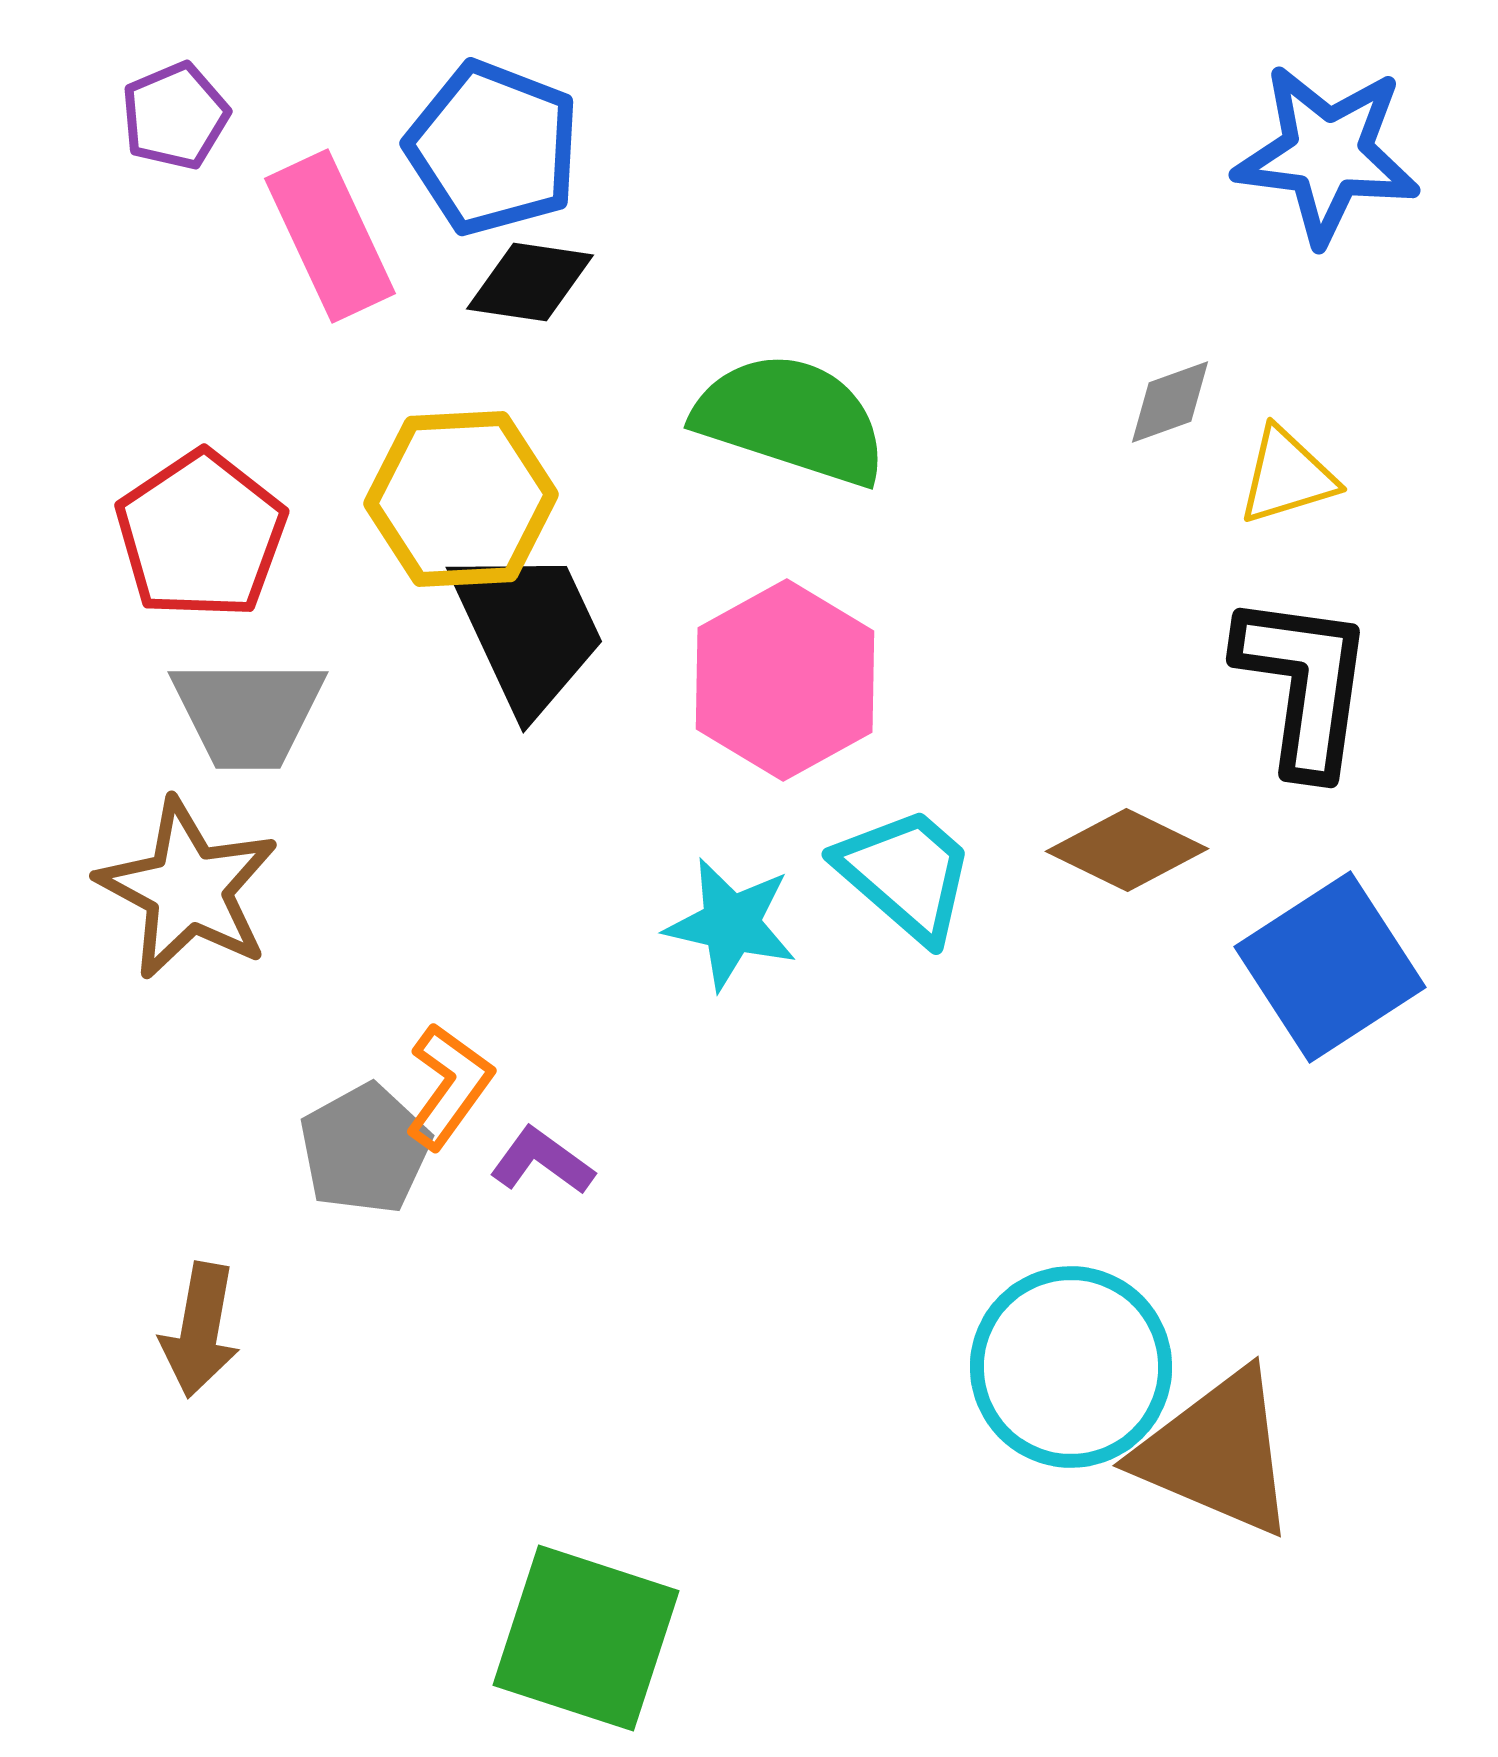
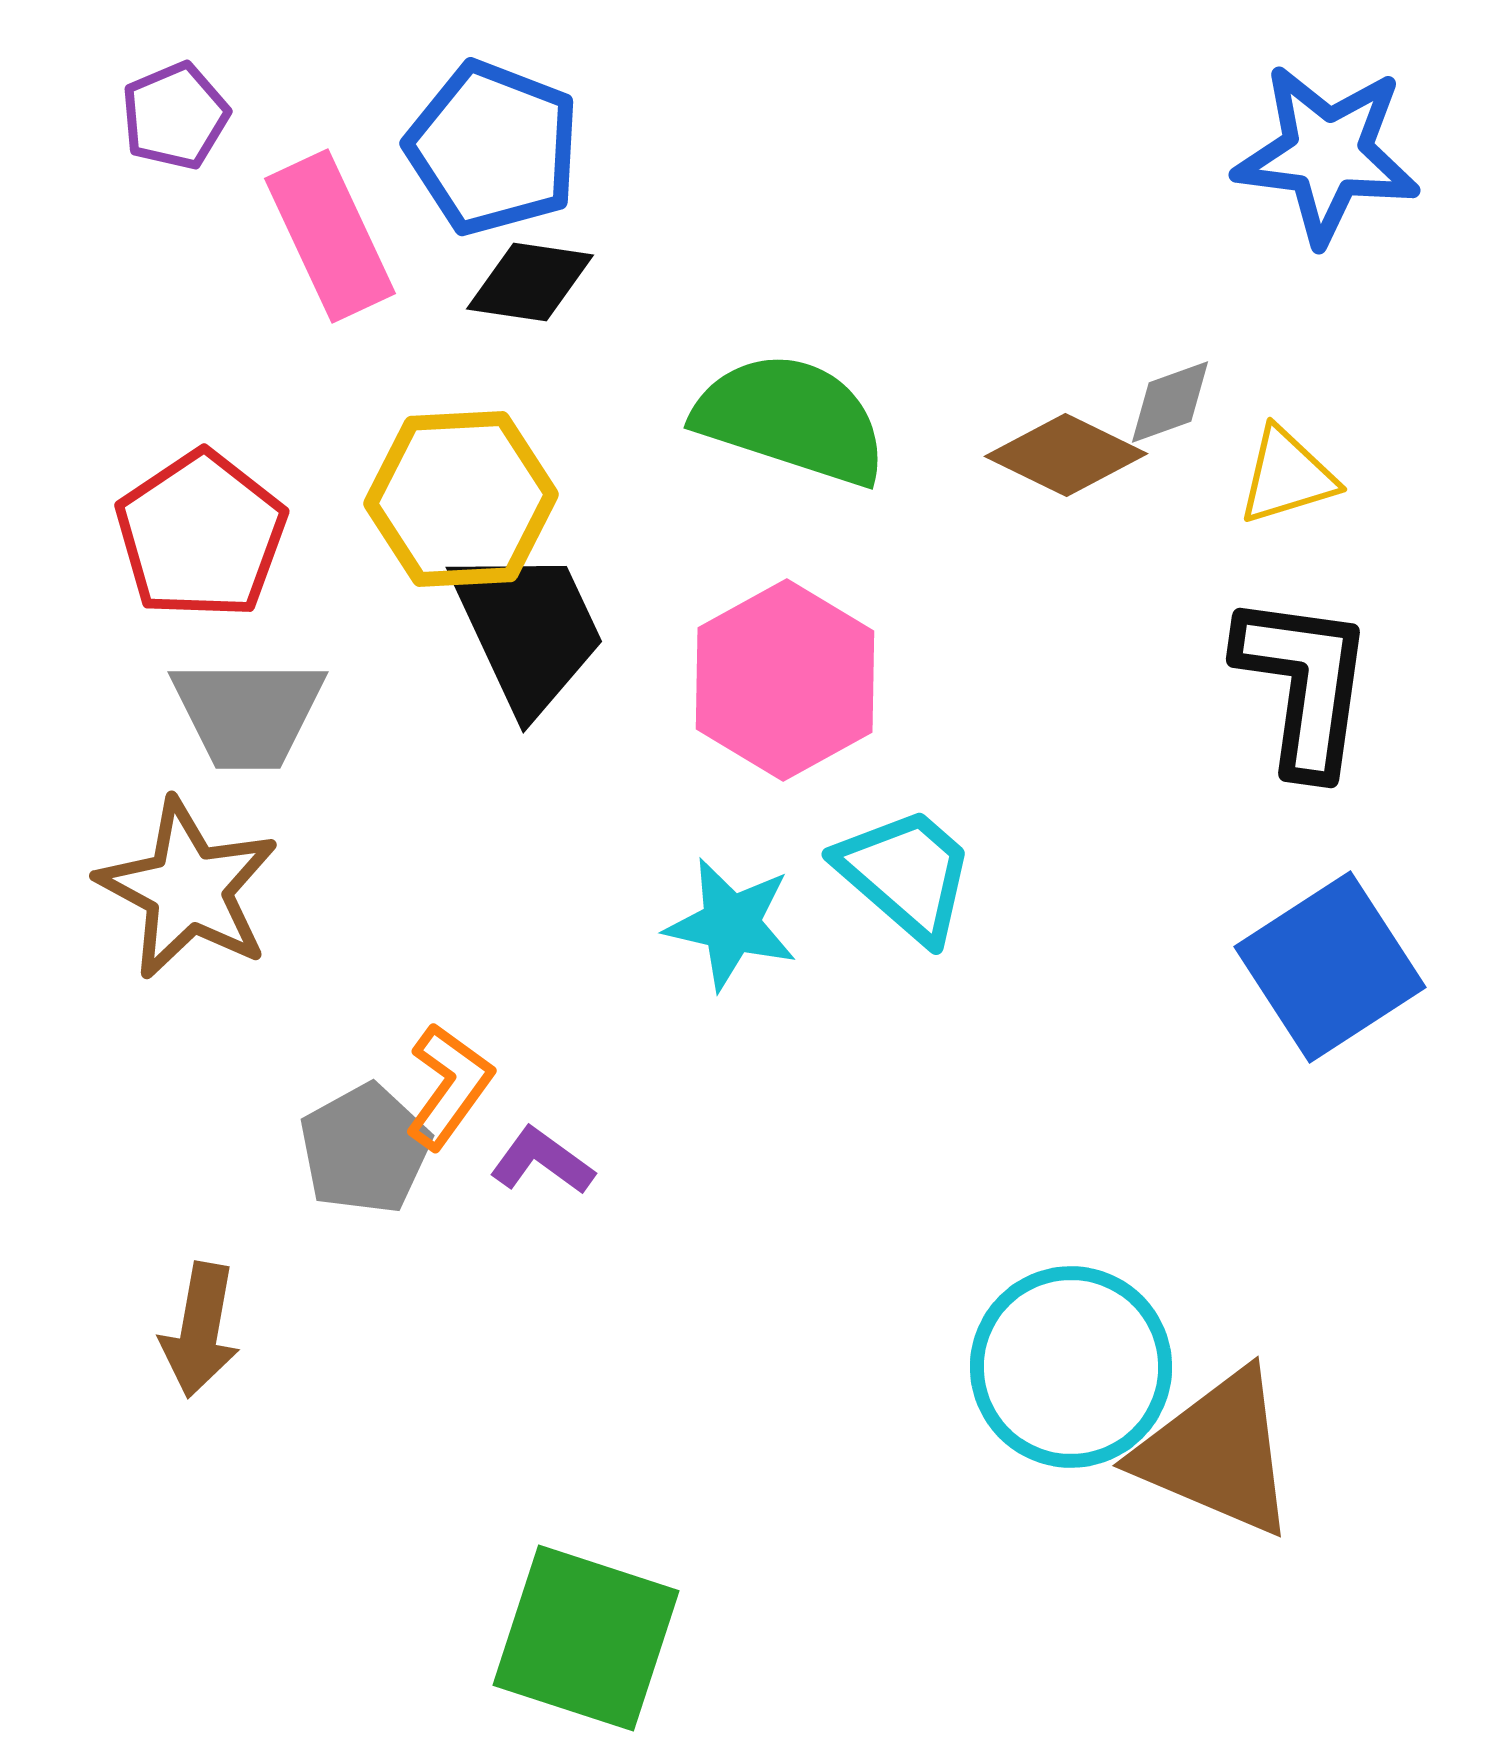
brown diamond: moved 61 px left, 395 px up
